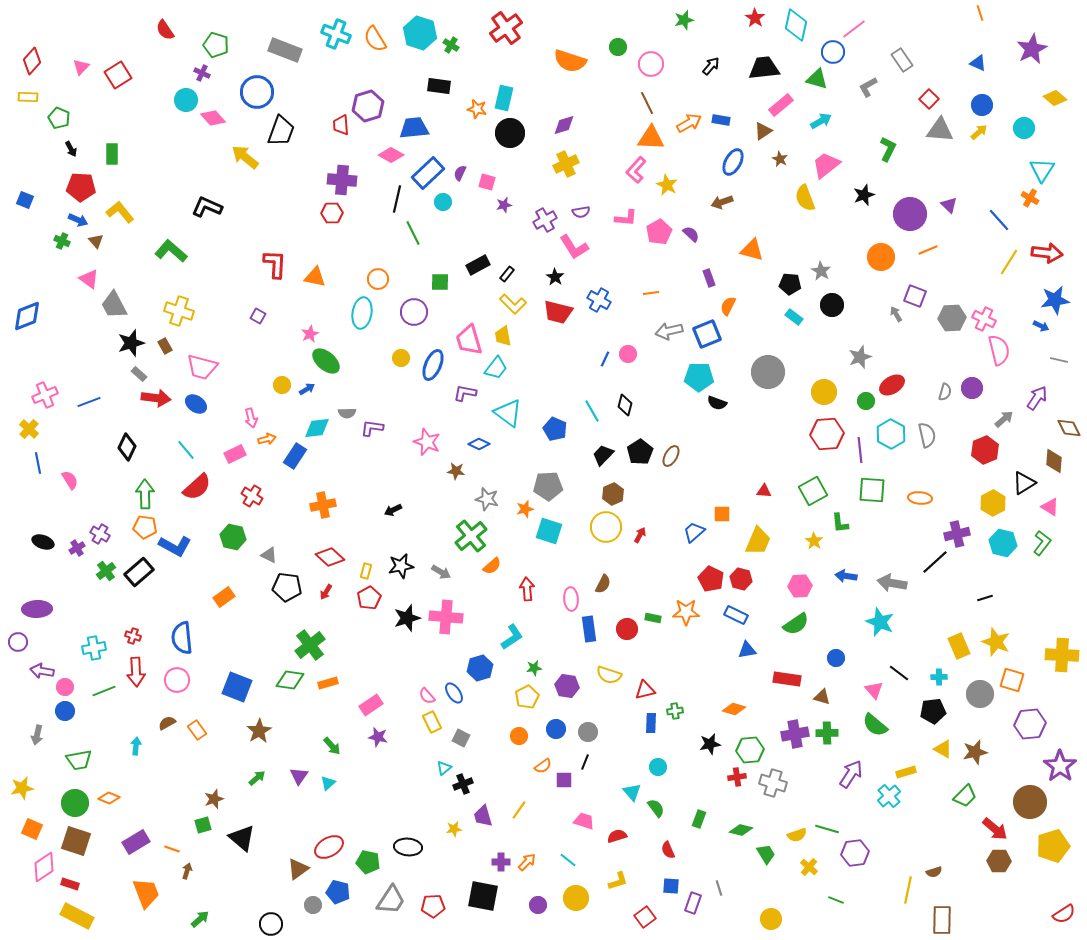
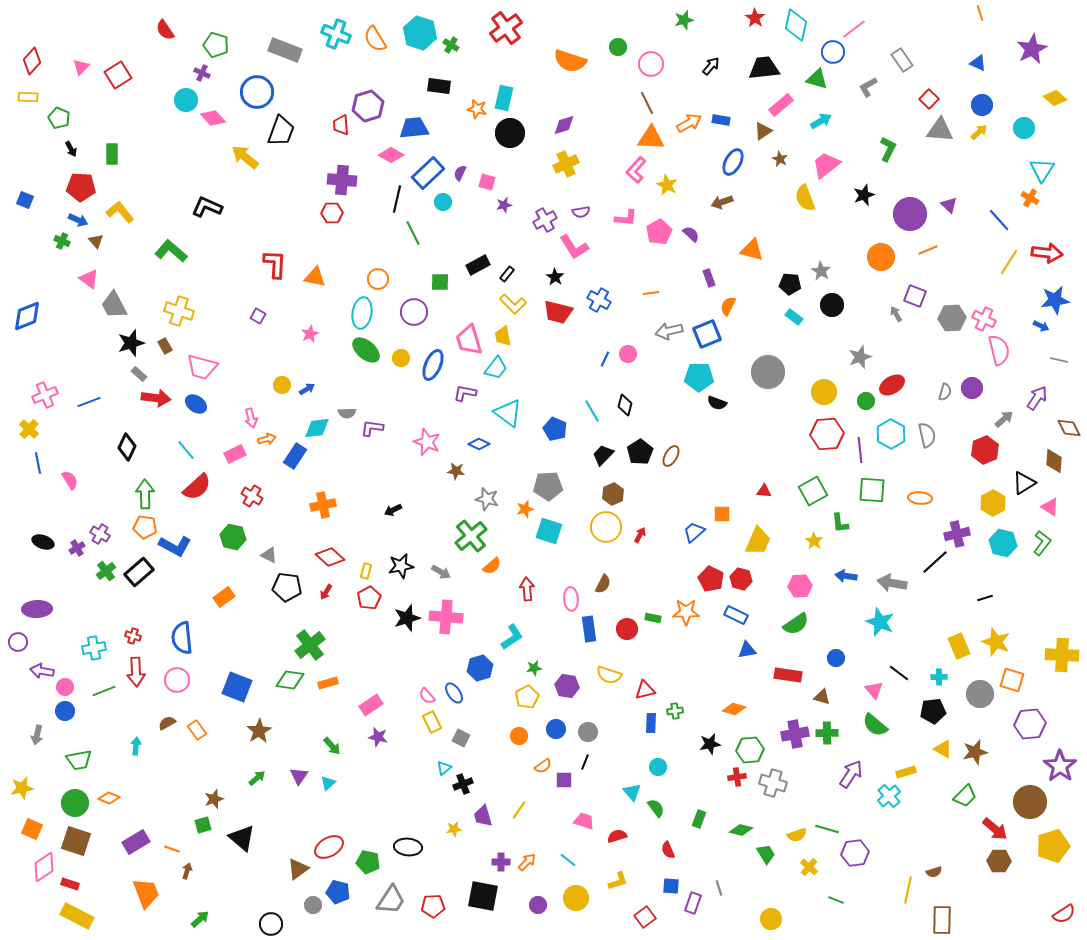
green ellipse at (326, 361): moved 40 px right, 11 px up
red rectangle at (787, 679): moved 1 px right, 4 px up
